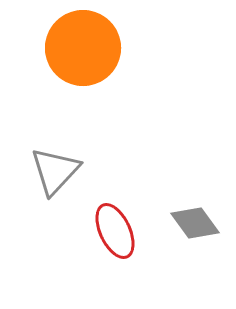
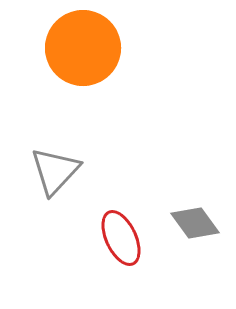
red ellipse: moved 6 px right, 7 px down
